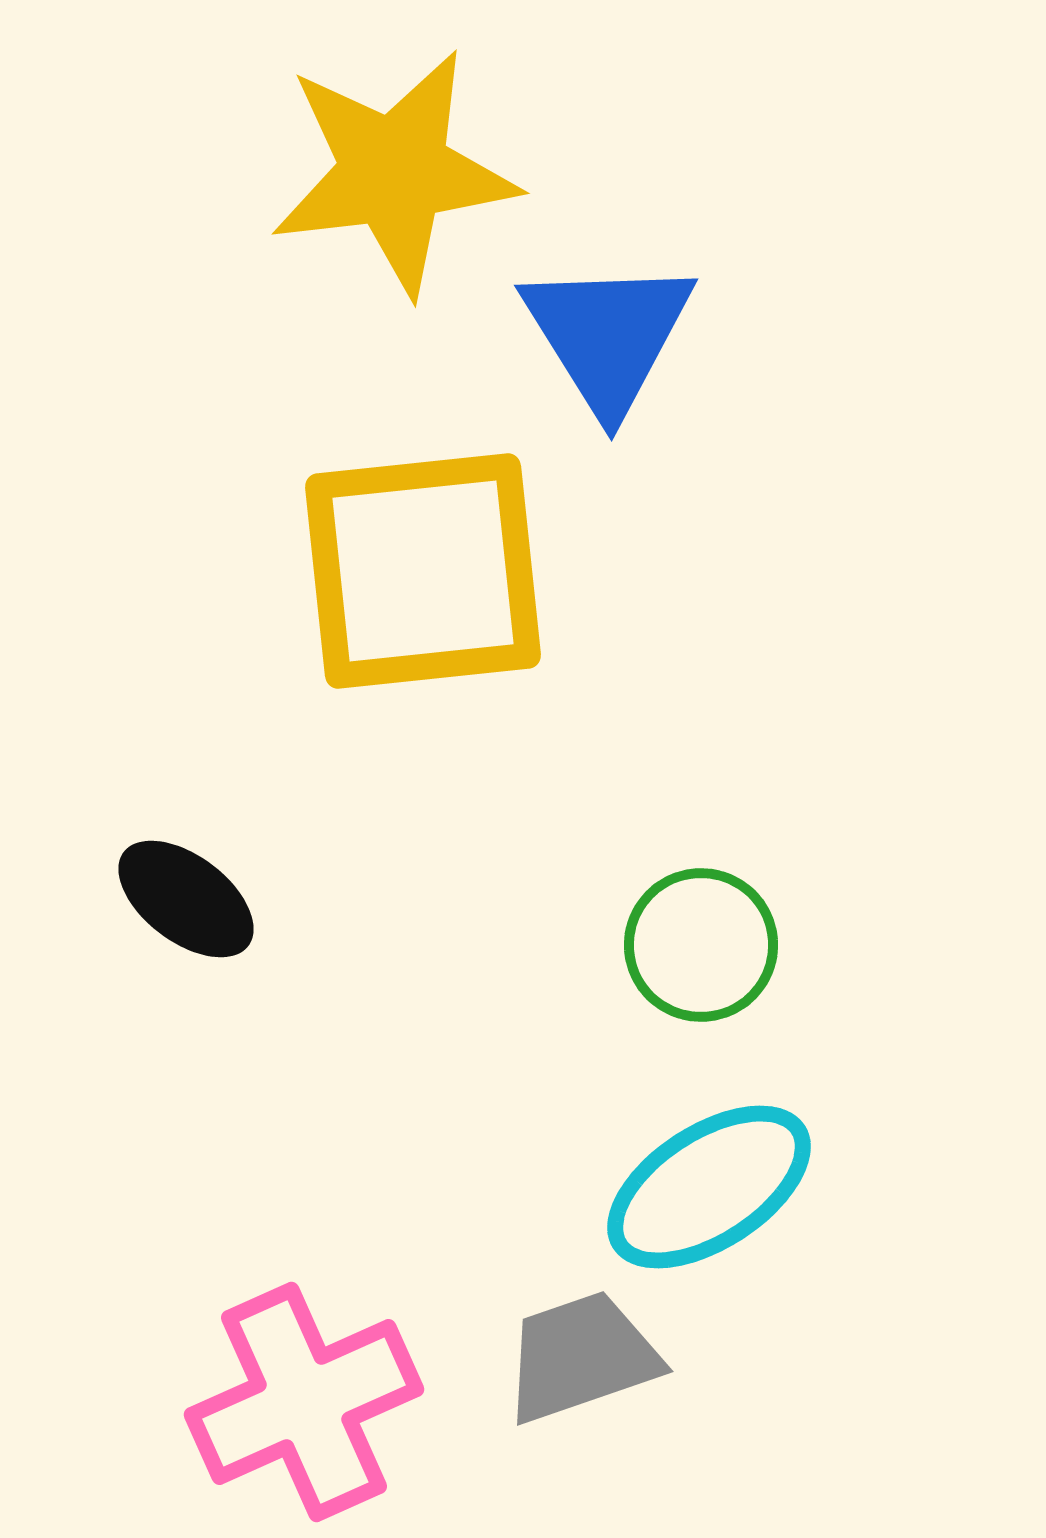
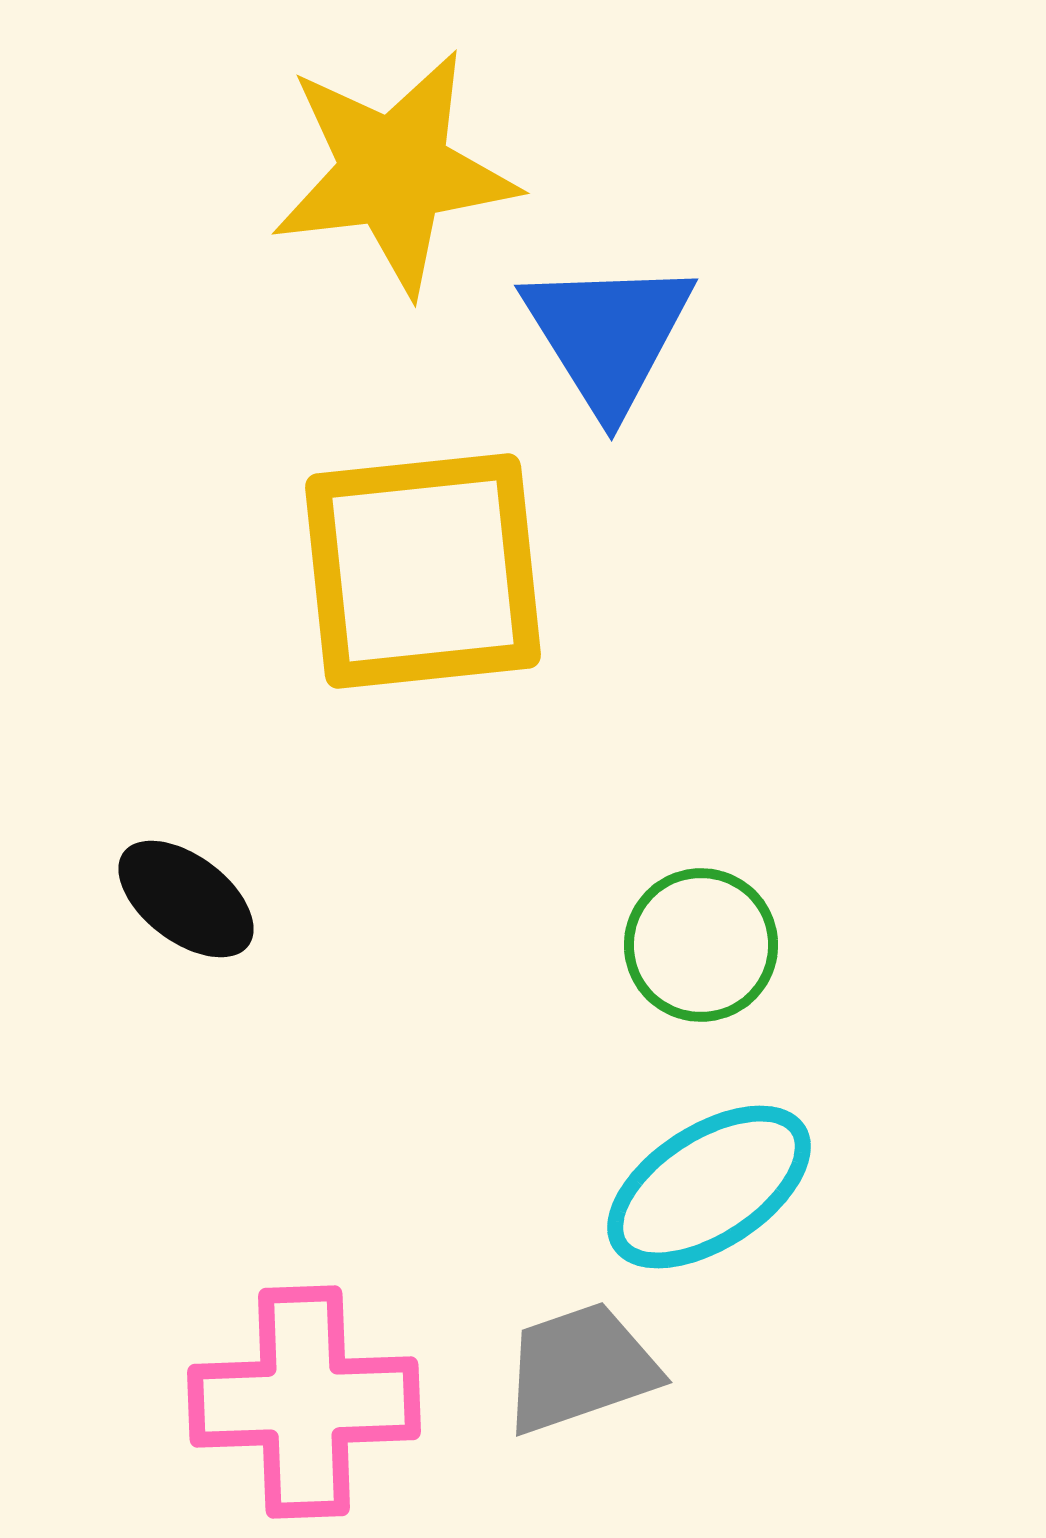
gray trapezoid: moved 1 px left, 11 px down
pink cross: rotated 22 degrees clockwise
